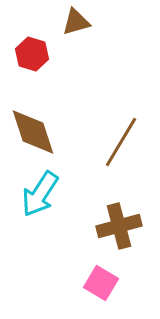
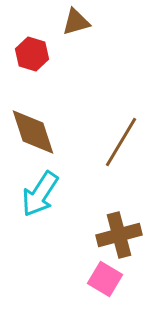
brown cross: moved 9 px down
pink square: moved 4 px right, 4 px up
